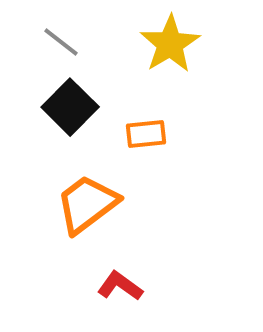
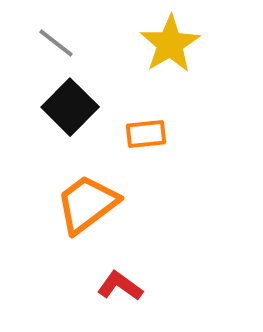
gray line: moved 5 px left, 1 px down
